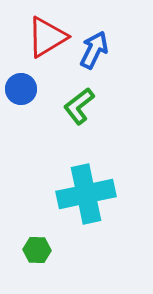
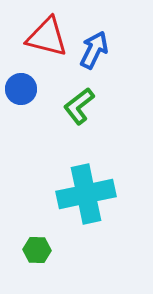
red triangle: rotated 45 degrees clockwise
